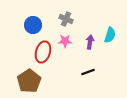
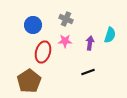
purple arrow: moved 1 px down
